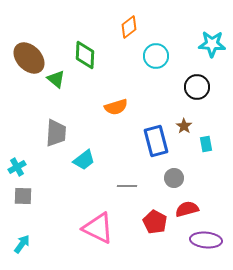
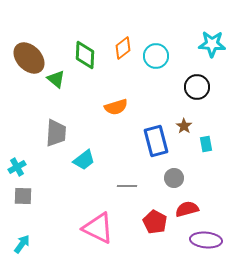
orange diamond: moved 6 px left, 21 px down
